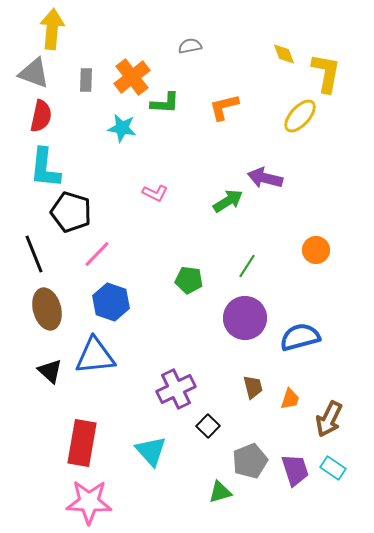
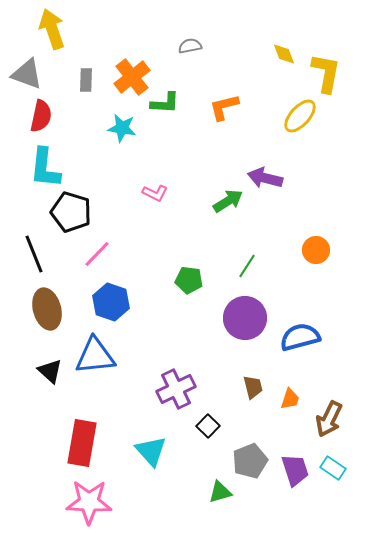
yellow arrow: rotated 24 degrees counterclockwise
gray triangle: moved 7 px left, 1 px down
